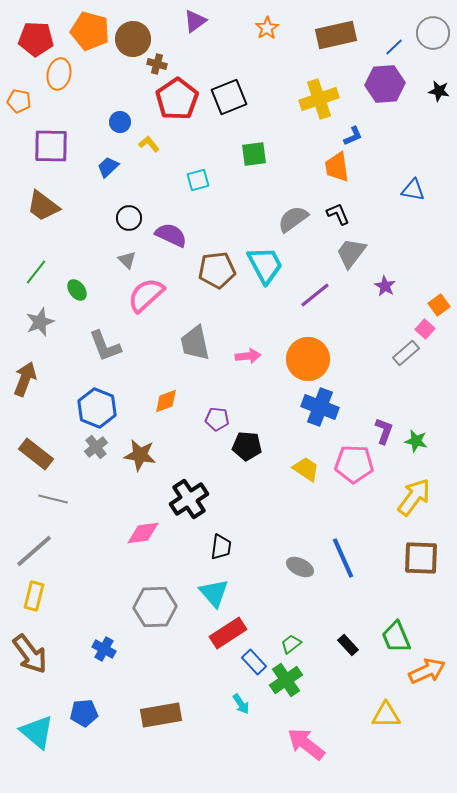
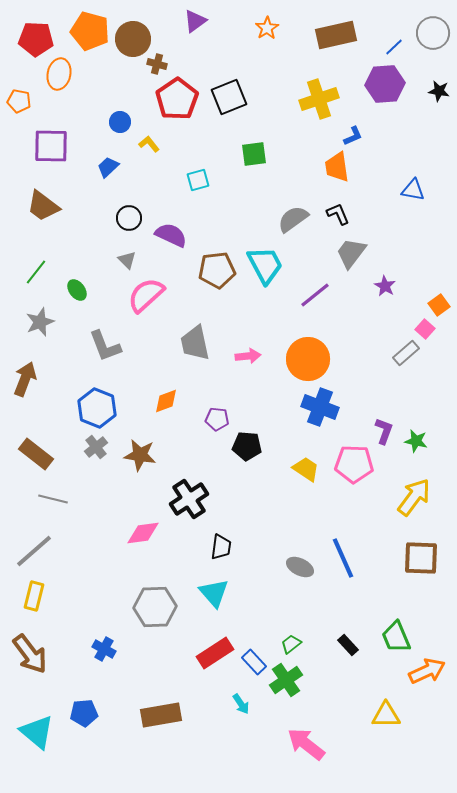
red rectangle at (228, 633): moved 13 px left, 20 px down
